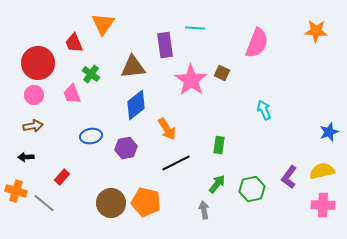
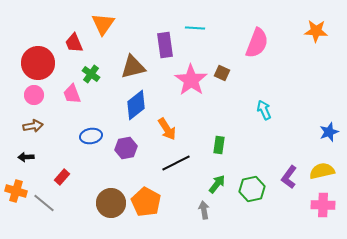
brown triangle: rotated 8 degrees counterclockwise
orange pentagon: rotated 16 degrees clockwise
